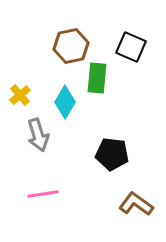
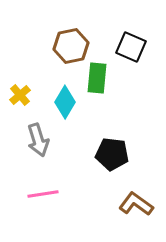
gray arrow: moved 5 px down
